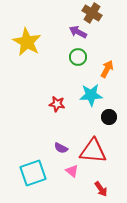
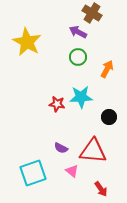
cyan star: moved 10 px left, 2 px down
